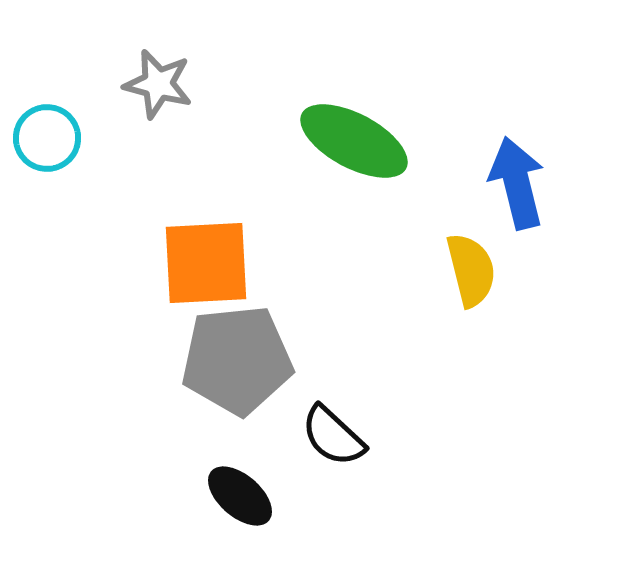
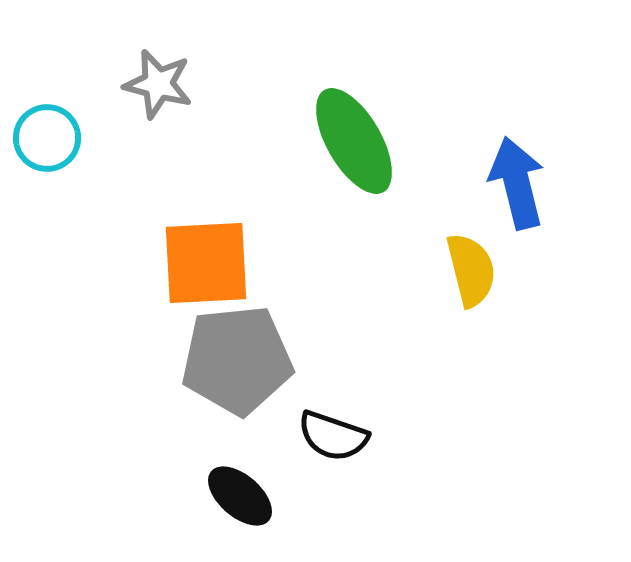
green ellipse: rotated 32 degrees clockwise
black semicircle: rotated 24 degrees counterclockwise
